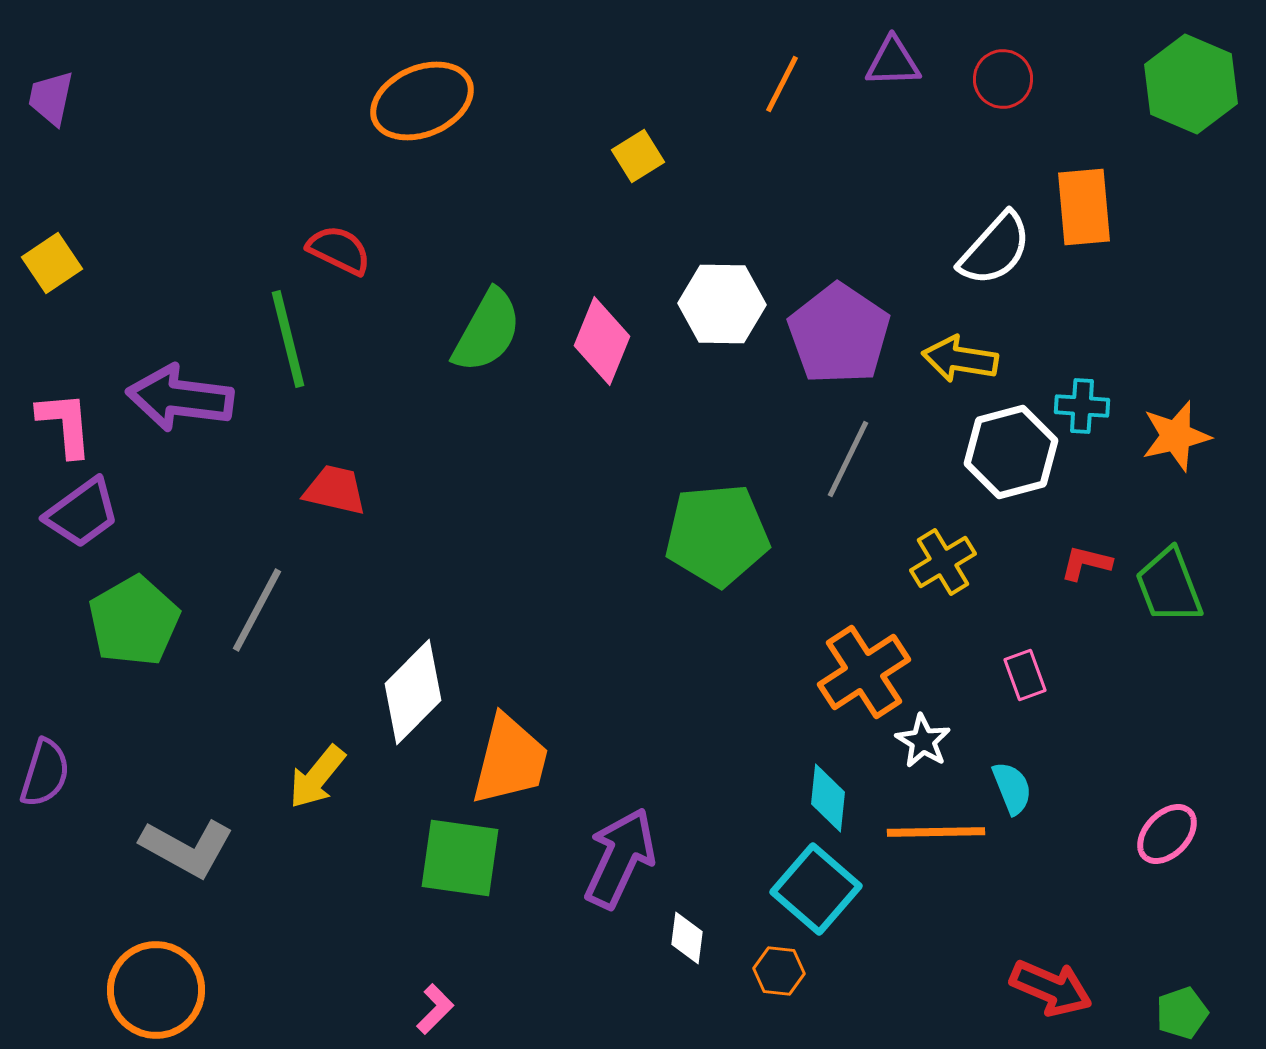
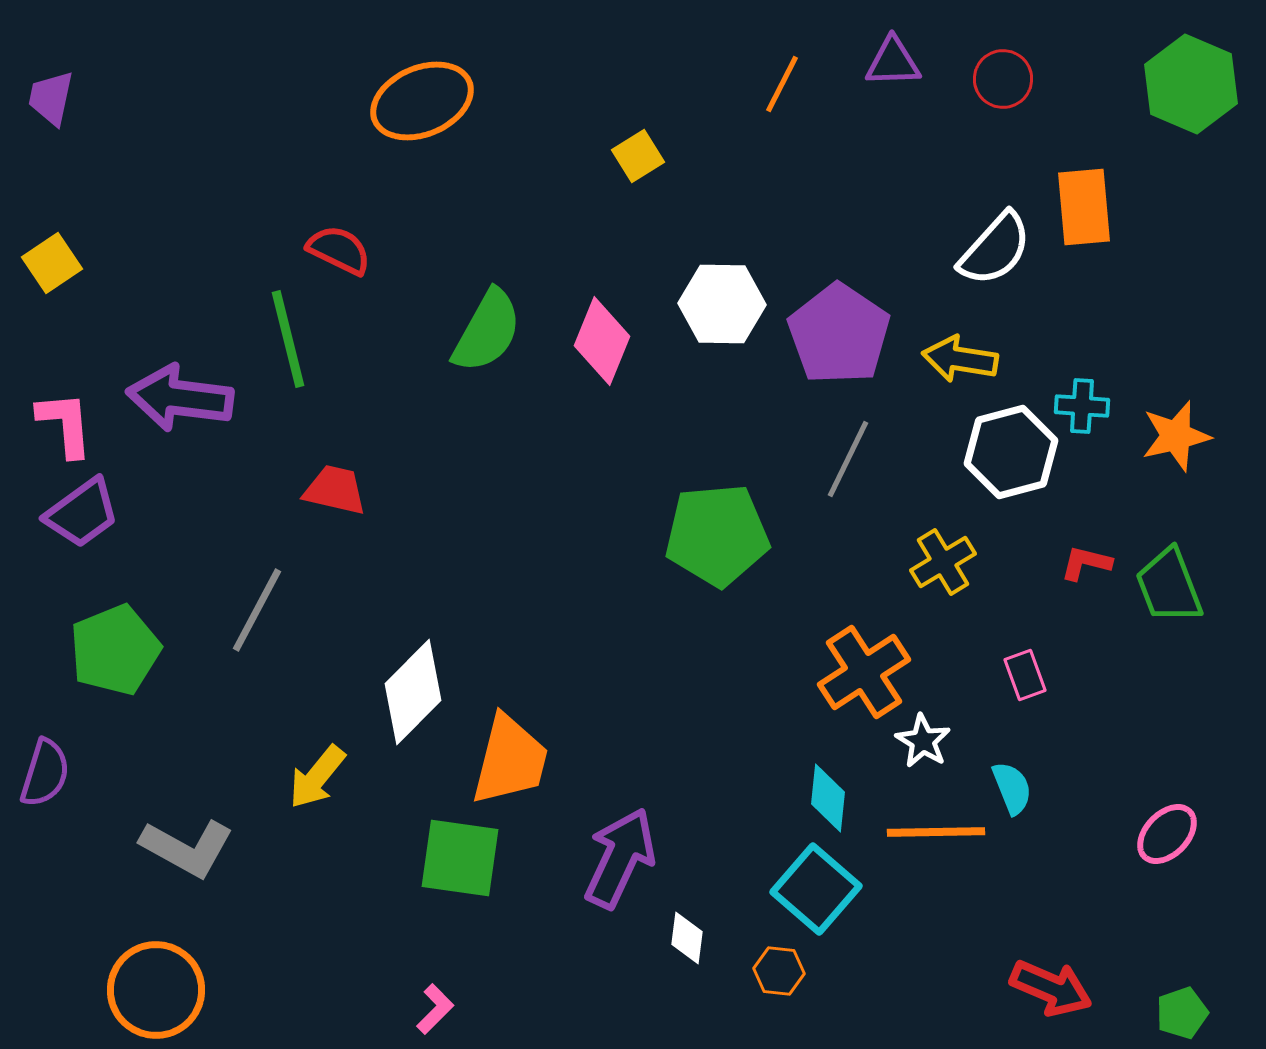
green pentagon at (134, 621): moved 19 px left, 29 px down; rotated 8 degrees clockwise
